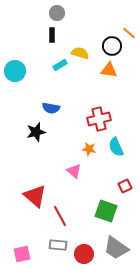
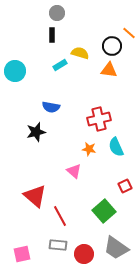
blue semicircle: moved 1 px up
green square: moved 2 px left; rotated 30 degrees clockwise
